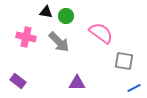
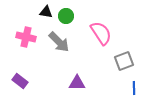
pink semicircle: rotated 20 degrees clockwise
gray square: rotated 30 degrees counterclockwise
purple rectangle: moved 2 px right
blue line: rotated 64 degrees counterclockwise
